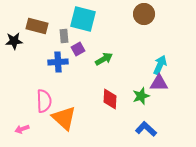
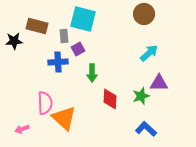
green arrow: moved 12 px left, 14 px down; rotated 120 degrees clockwise
cyan arrow: moved 11 px left, 12 px up; rotated 24 degrees clockwise
pink semicircle: moved 1 px right, 2 px down
